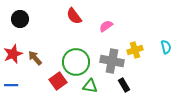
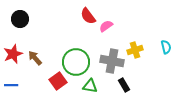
red semicircle: moved 14 px right
